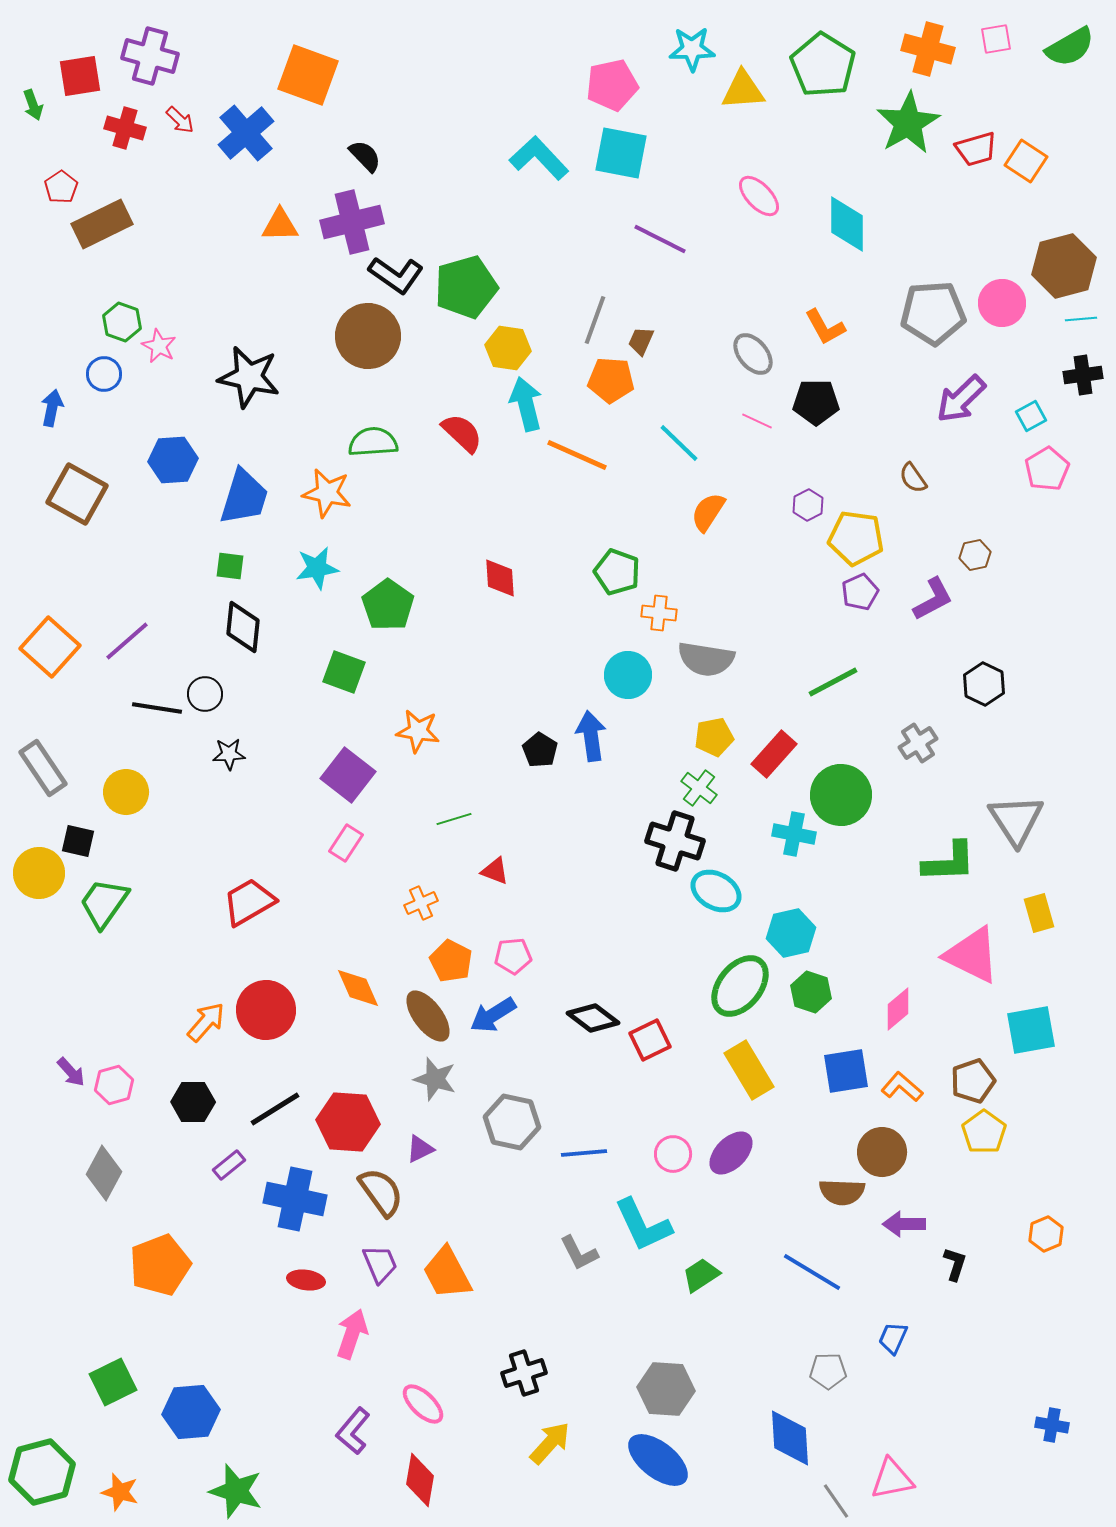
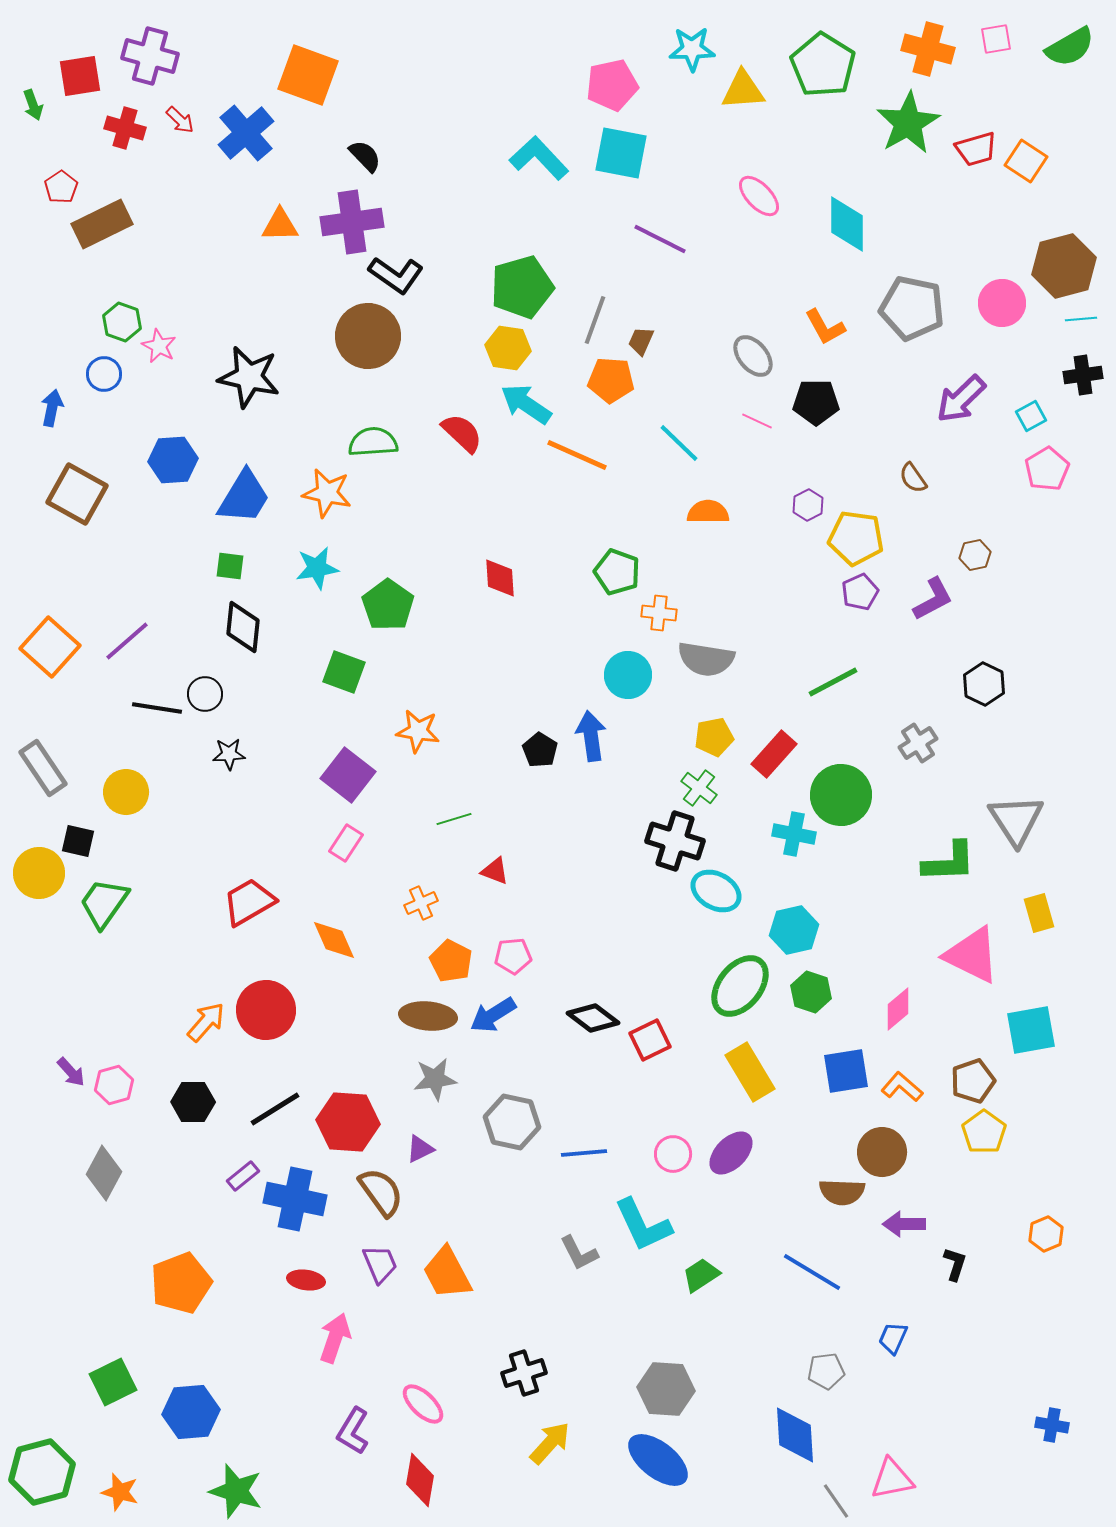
purple cross at (352, 222): rotated 6 degrees clockwise
green pentagon at (466, 287): moved 56 px right
gray pentagon at (933, 313): moved 21 px left, 5 px up; rotated 16 degrees clockwise
gray ellipse at (753, 354): moved 2 px down
cyan arrow at (526, 404): rotated 42 degrees counterclockwise
blue trapezoid at (244, 497): rotated 14 degrees clockwise
orange semicircle at (708, 512): rotated 57 degrees clockwise
cyan hexagon at (791, 933): moved 3 px right, 3 px up
orange diamond at (358, 988): moved 24 px left, 48 px up
brown ellipse at (428, 1016): rotated 48 degrees counterclockwise
yellow rectangle at (749, 1070): moved 1 px right, 2 px down
gray star at (435, 1079): rotated 24 degrees counterclockwise
purple rectangle at (229, 1165): moved 14 px right, 11 px down
orange pentagon at (160, 1265): moved 21 px right, 18 px down
pink arrow at (352, 1334): moved 17 px left, 4 px down
gray pentagon at (828, 1371): moved 2 px left; rotated 6 degrees counterclockwise
purple L-shape at (353, 1431): rotated 9 degrees counterclockwise
blue diamond at (790, 1438): moved 5 px right, 3 px up
